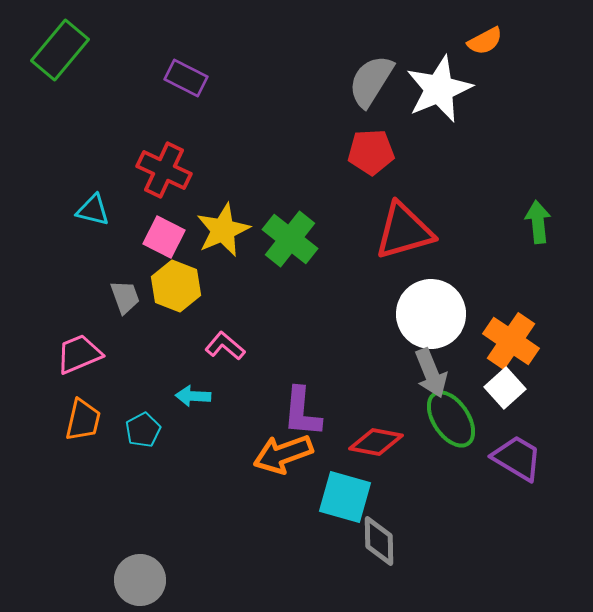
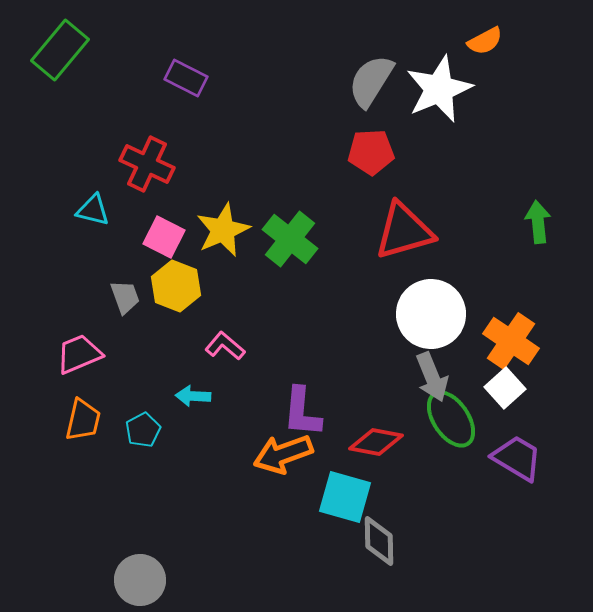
red cross: moved 17 px left, 6 px up
gray arrow: moved 1 px right, 4 px down
